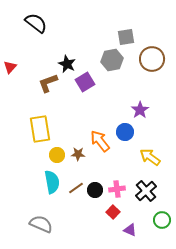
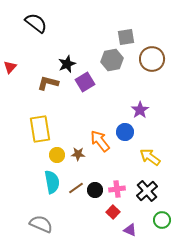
black star: rotated 24 degrees clockwise
brown L-shape: rotated 35 degrees clockwise
black cross: moved 1 px right
